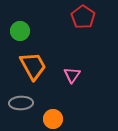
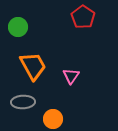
green circle: moved 2 px left, 4 px up
pink triangle: moved 1 px left, 1 px down
gray ellipse: moved 2 px right, 1 px up
